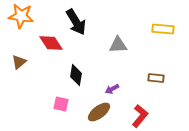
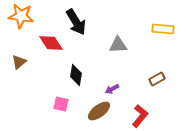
brown rectangle: moved 1 px right, 1 px down; rotated 35 degrees counterclockwise
brown ellipse: moved 1 px up
